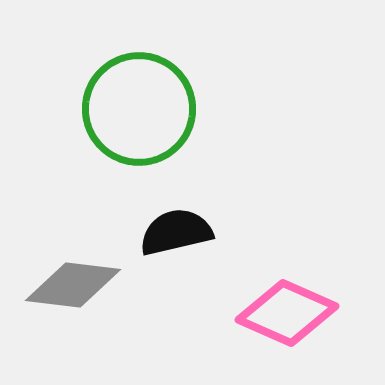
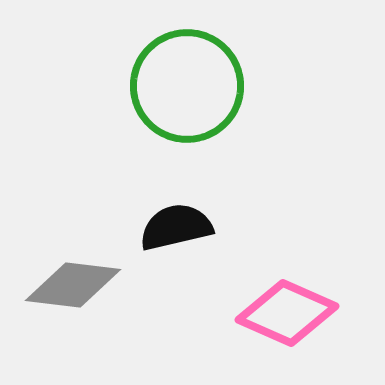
green circle: moved 48 px right, 23 px up
black semicircle: moved 5 px up
